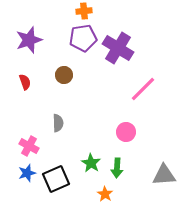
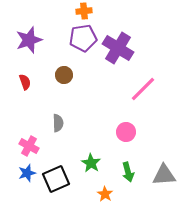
green arrow: moved 11 px right, 4 px down; rotated 18 degrees counterclockwise
